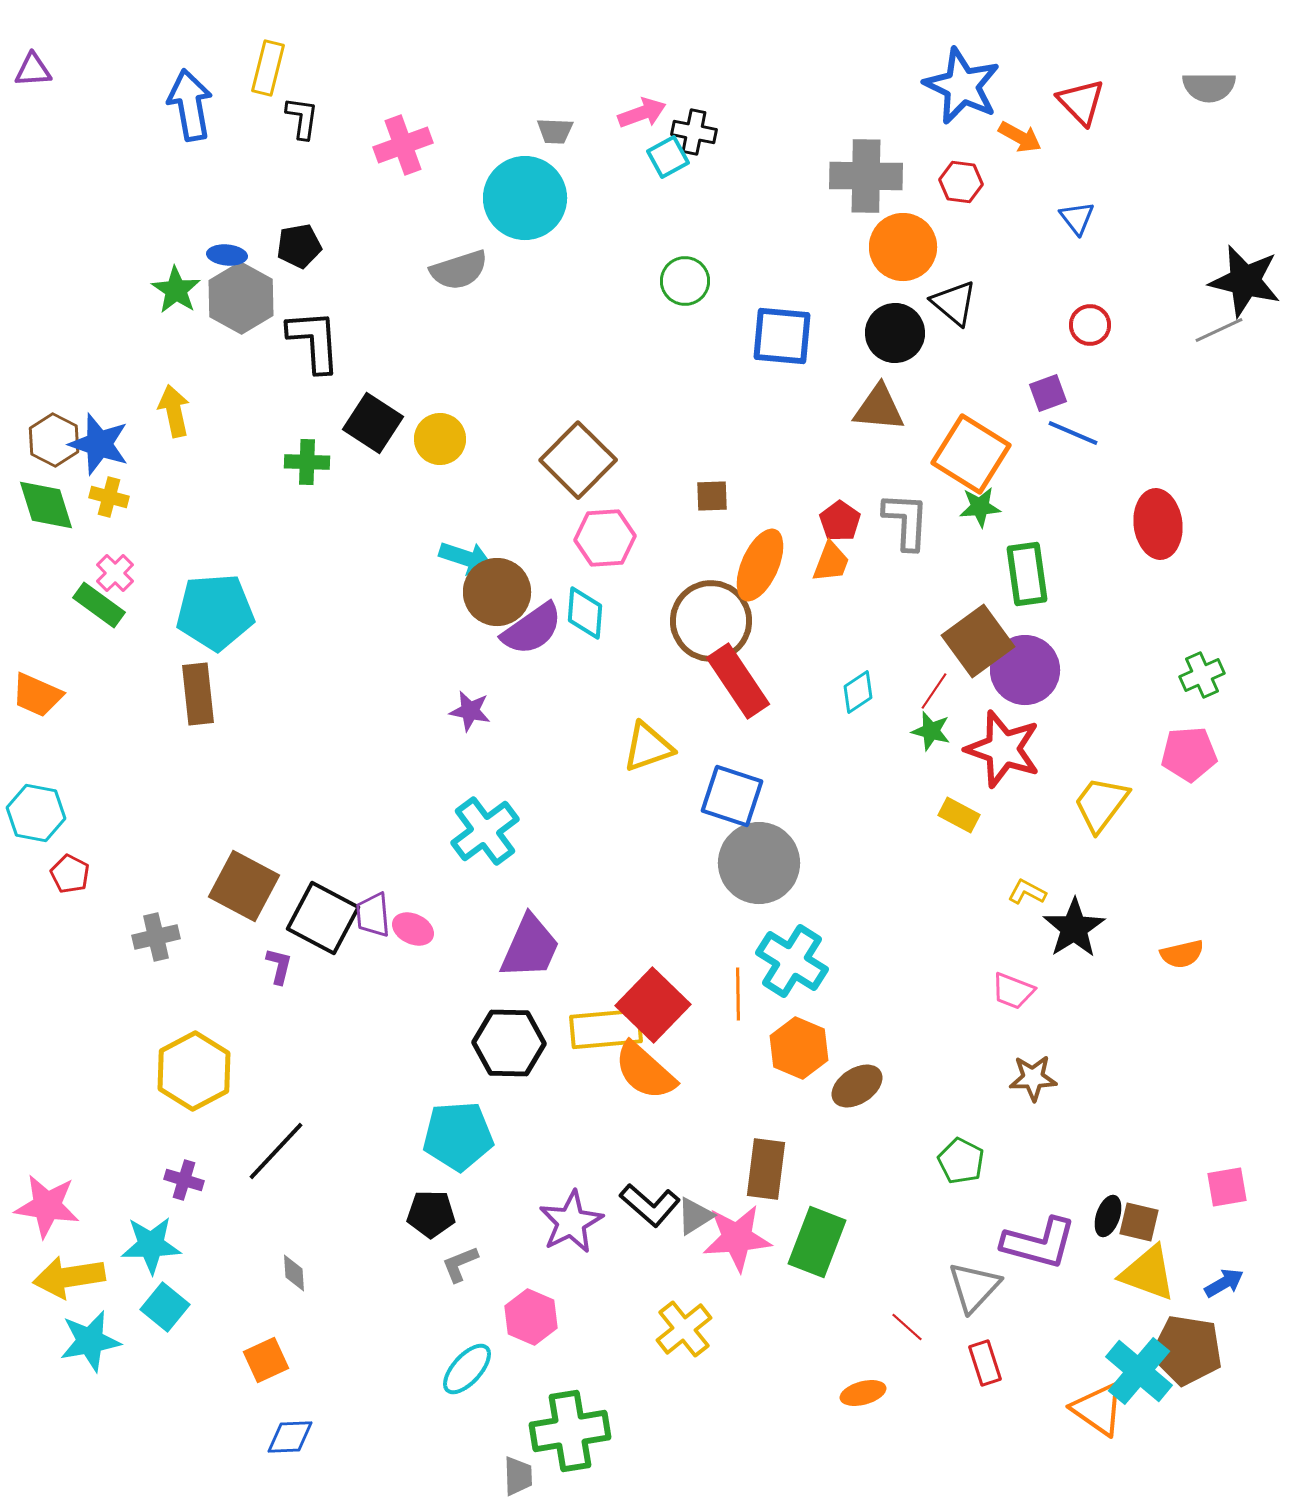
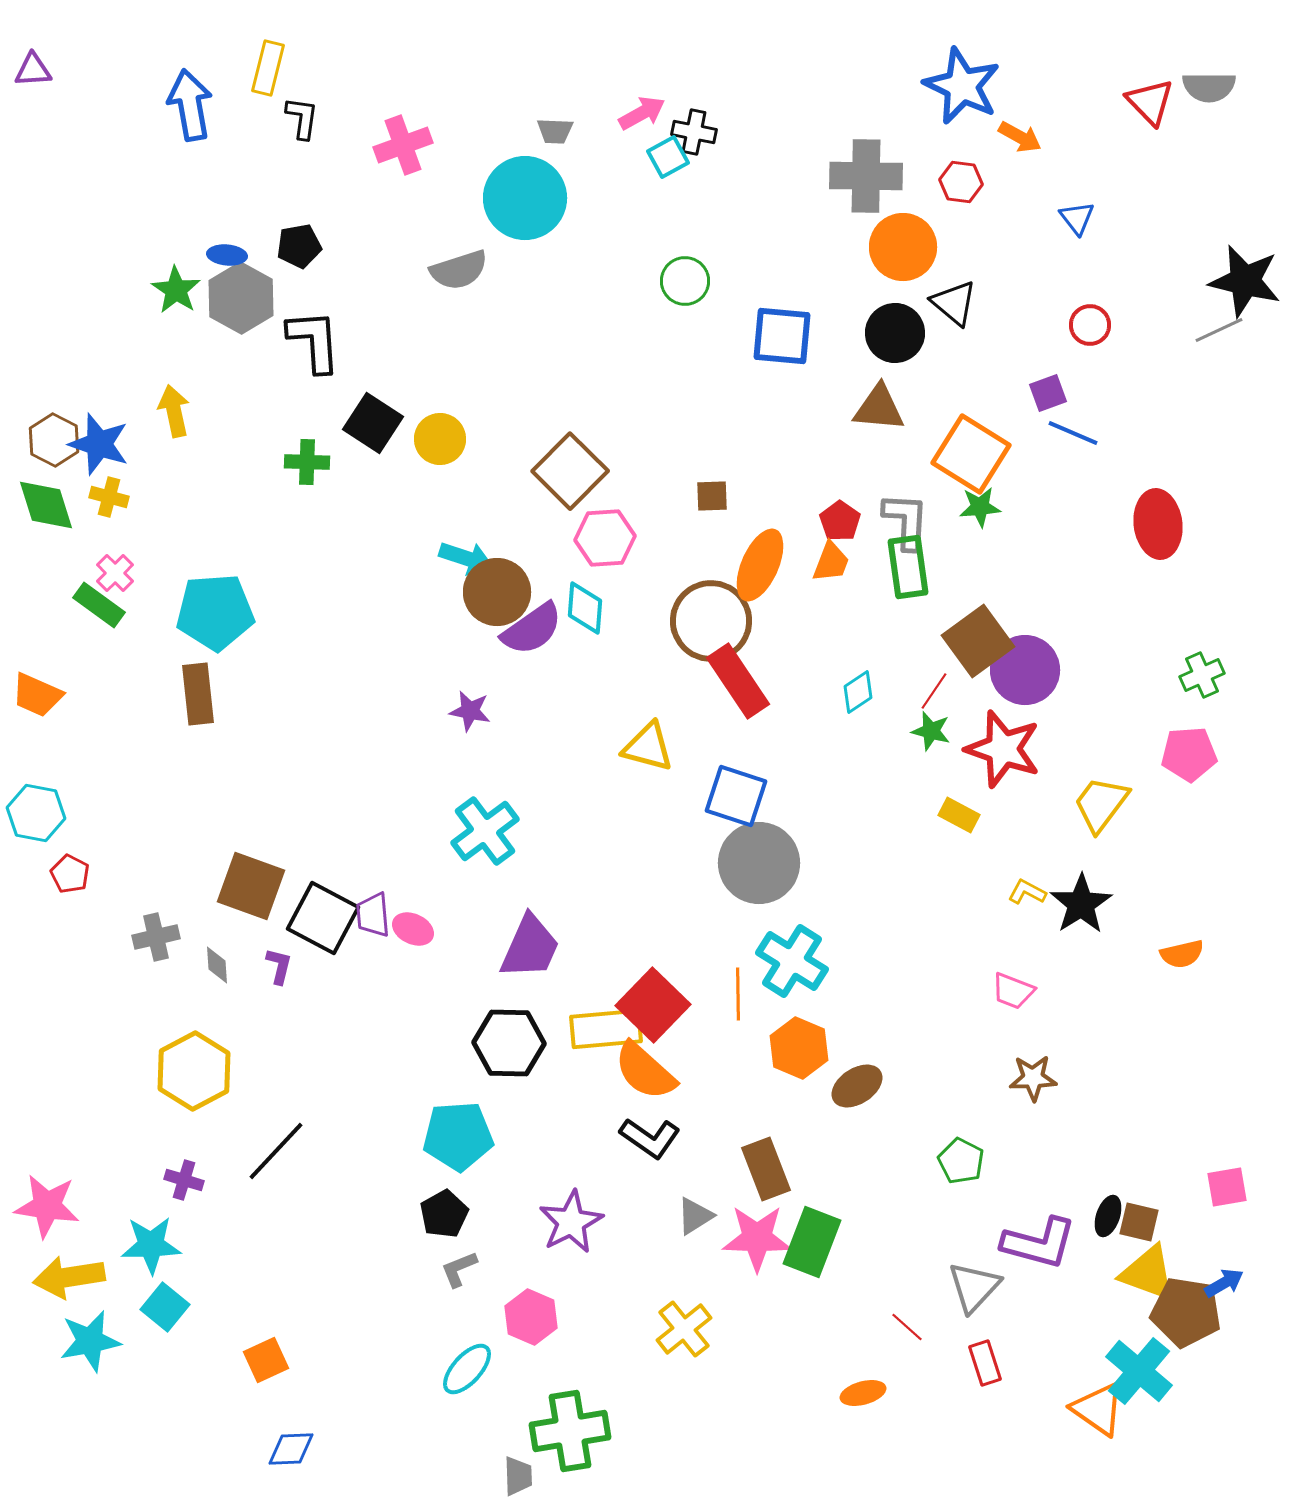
red triangle at (1081, 102): moved 69 px right
pink arrow at (642, 113): rotated 9 degrees counterclockwise
brown square at (578, 460): moved 8 px left, 11 px down
green rectangle at (1027, 574): moved 119 px left, 7 px up
cyan diamond at (585, 613): moved 5 px up
yellow triangle at (648, 747): rotated 34 degrees clockwise
blue square at (732, 796): moved 4 px right
brown square at (244, 886): moved 7 px right; rotated 8 degrees counterclockwise
black star at (1074, 928): moved 7 px right, 24 px up
brown rectangle at (766, 1169): rotated 28 degrees counterclockwise
black L-shape at (650, 1205): moved 67 px up; rotated 6 degrees counterclockwise
black pentagon at (431, 1214): moved 13 px right; rotated 30 degrees counterclockwise
pink star at (737, 1238): moved 20 px right; rotated 6 degrees clockwise
green rectangle at (817, 1242): moved 5 px left
gray L-shape at (460, 1264): moved 1 px left, 5 px down
gray diamond at (294, 1273): moved 77 px left, 308 px up
brown pentagon at (1187, 1350): moved 1 px left, 38 px up
blue diamond at (290, 1437): moved 1 px right, 12 px down
